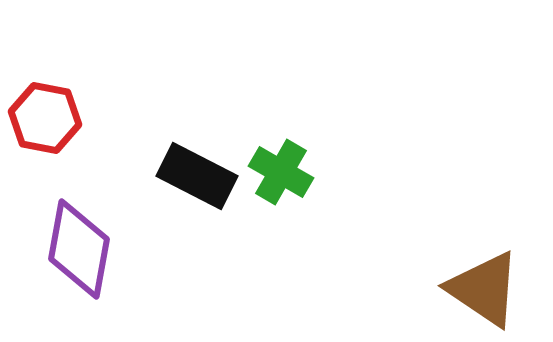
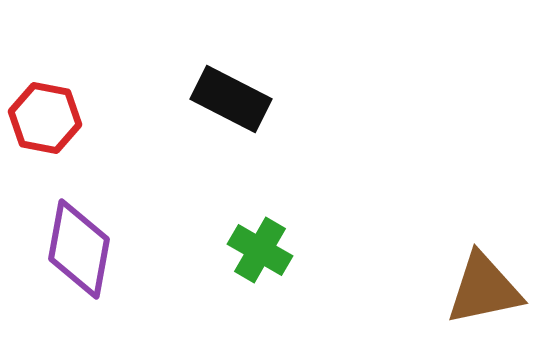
green cross: moved 21 px left, 78 px down
black rectangle: moved 34 px right, 77 px up
brown triangle: rotated 46 degrees counterclockwise
